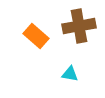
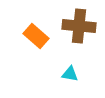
brown cross: rotated 16 degrees clockwise
